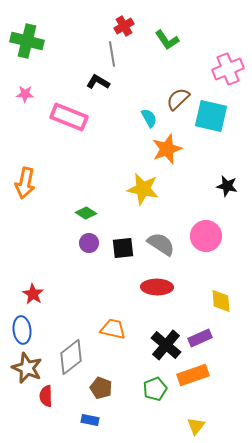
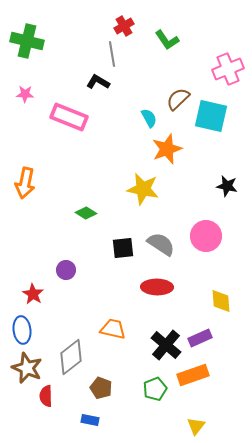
purple circle: moved 23 px left, 27 px down
